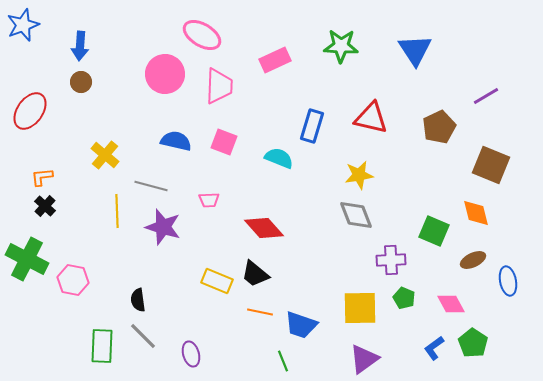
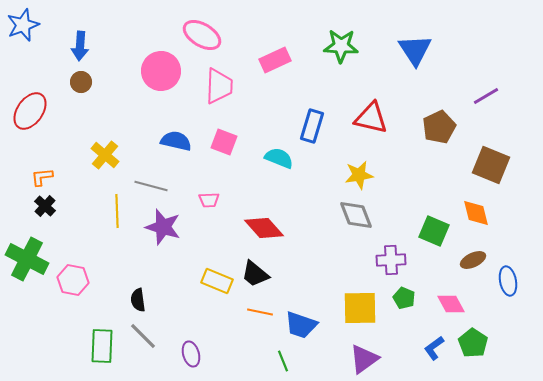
pink circle at (165, 74): moved 4 px left, 3 px up
